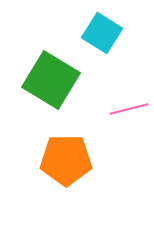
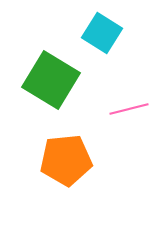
orange pentagon: rotated 6 degrees counterclockwise
